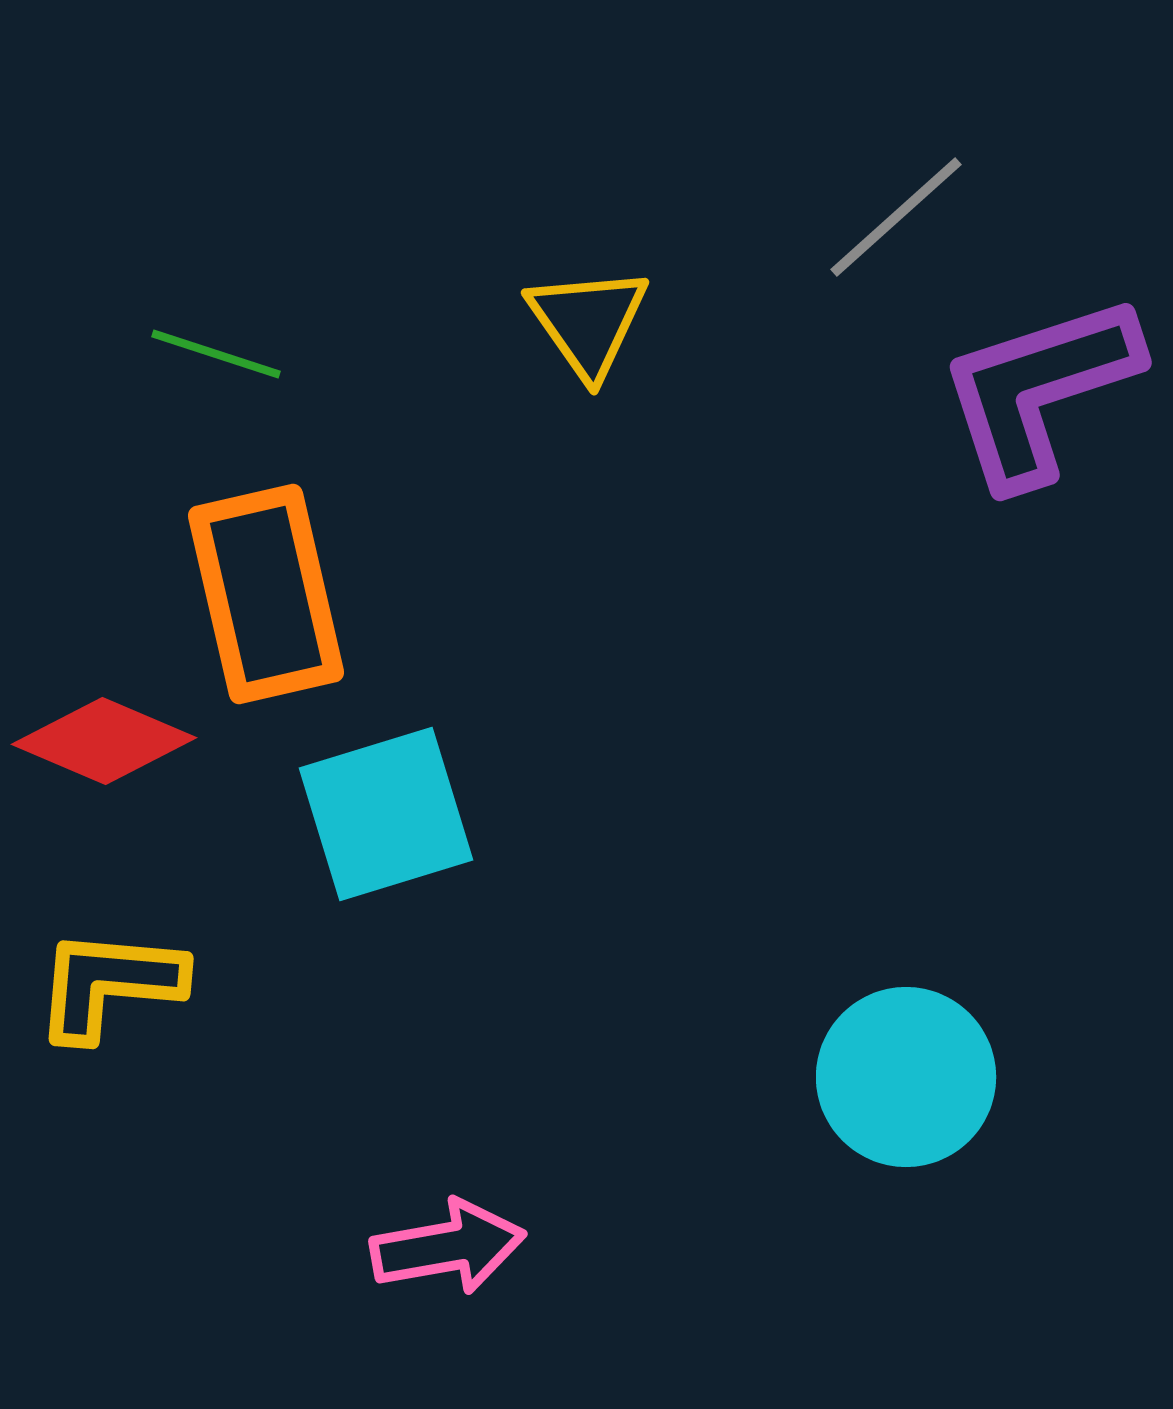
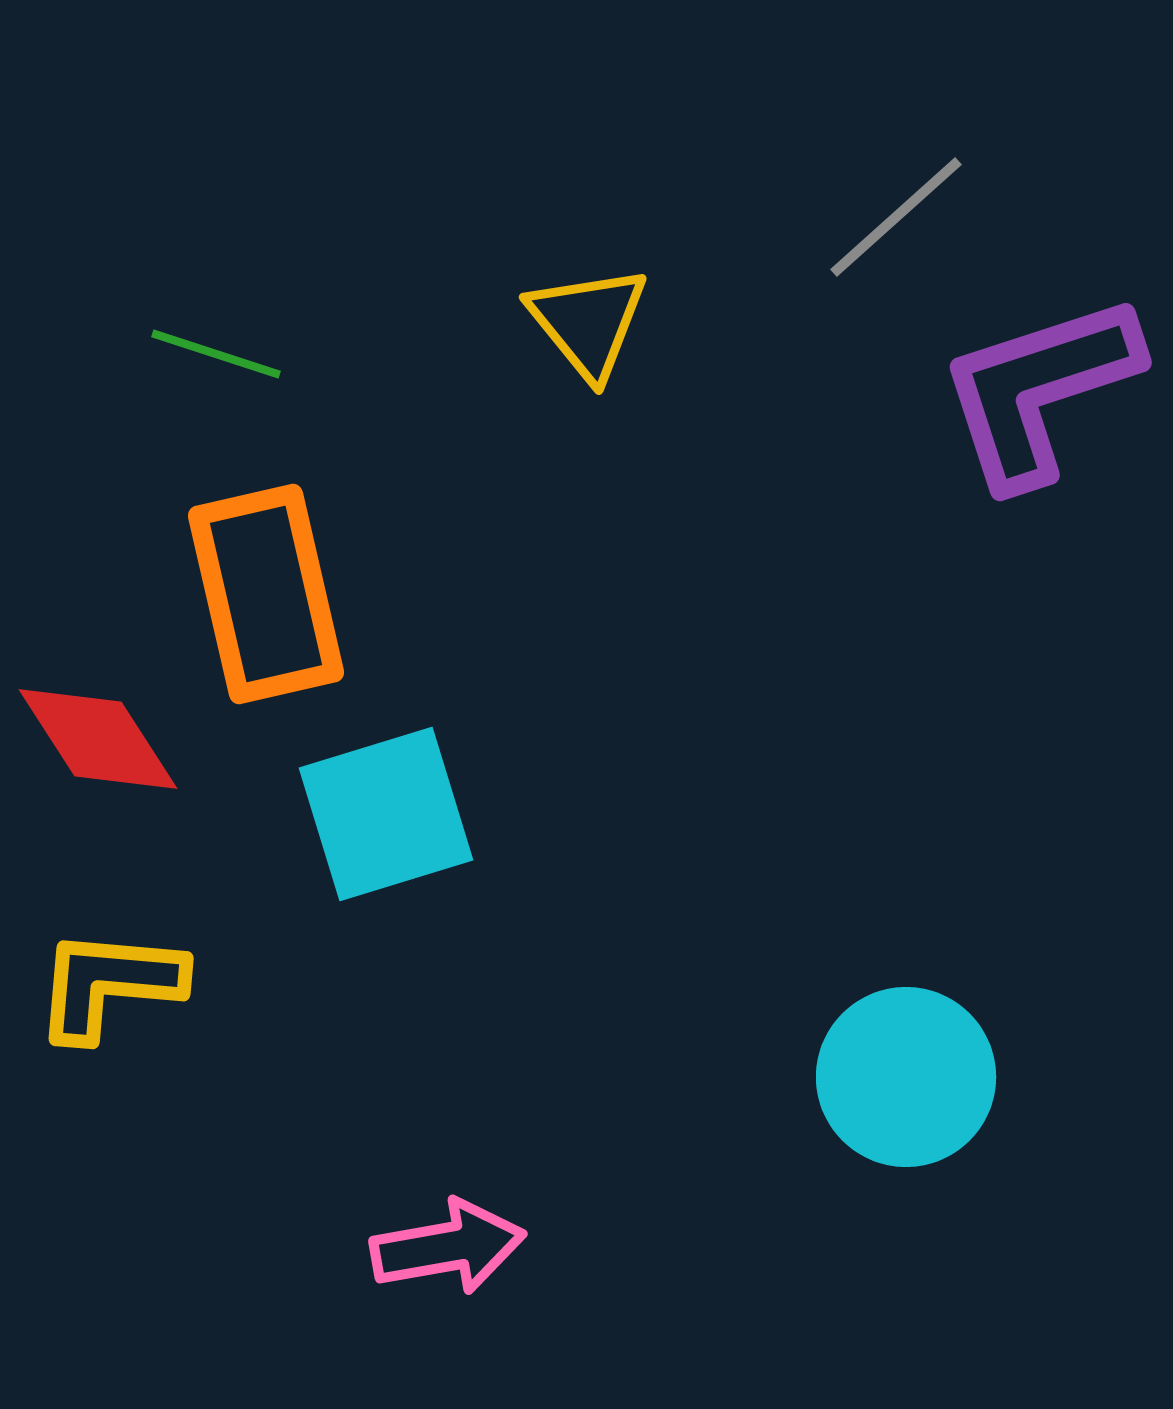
yellow triangle: rotated 4 degrees counterclockwise
red diamond: moved 6 px left, 2 px up; rotated 34 degrees clockwise
